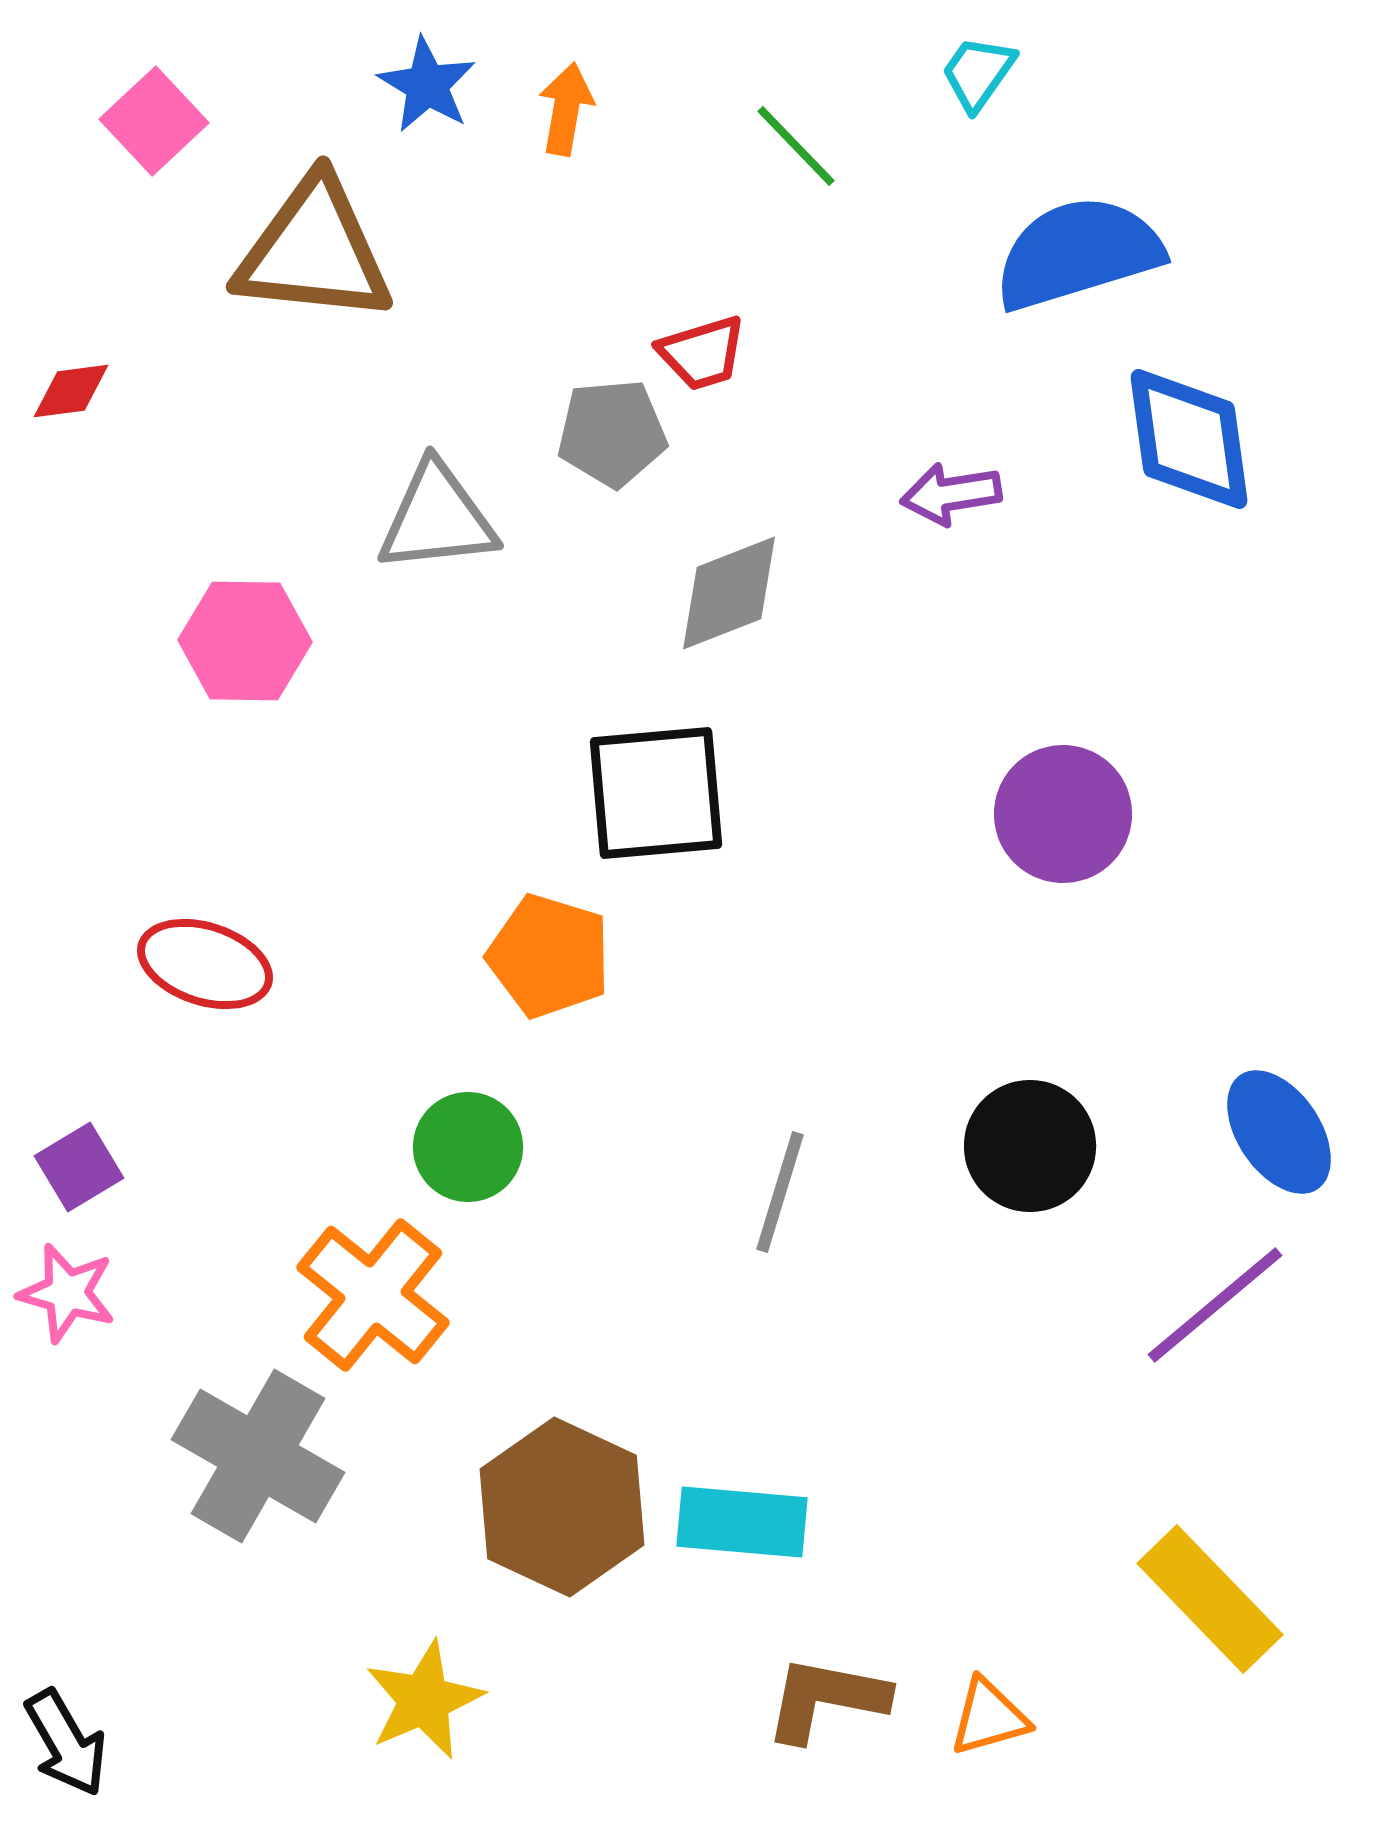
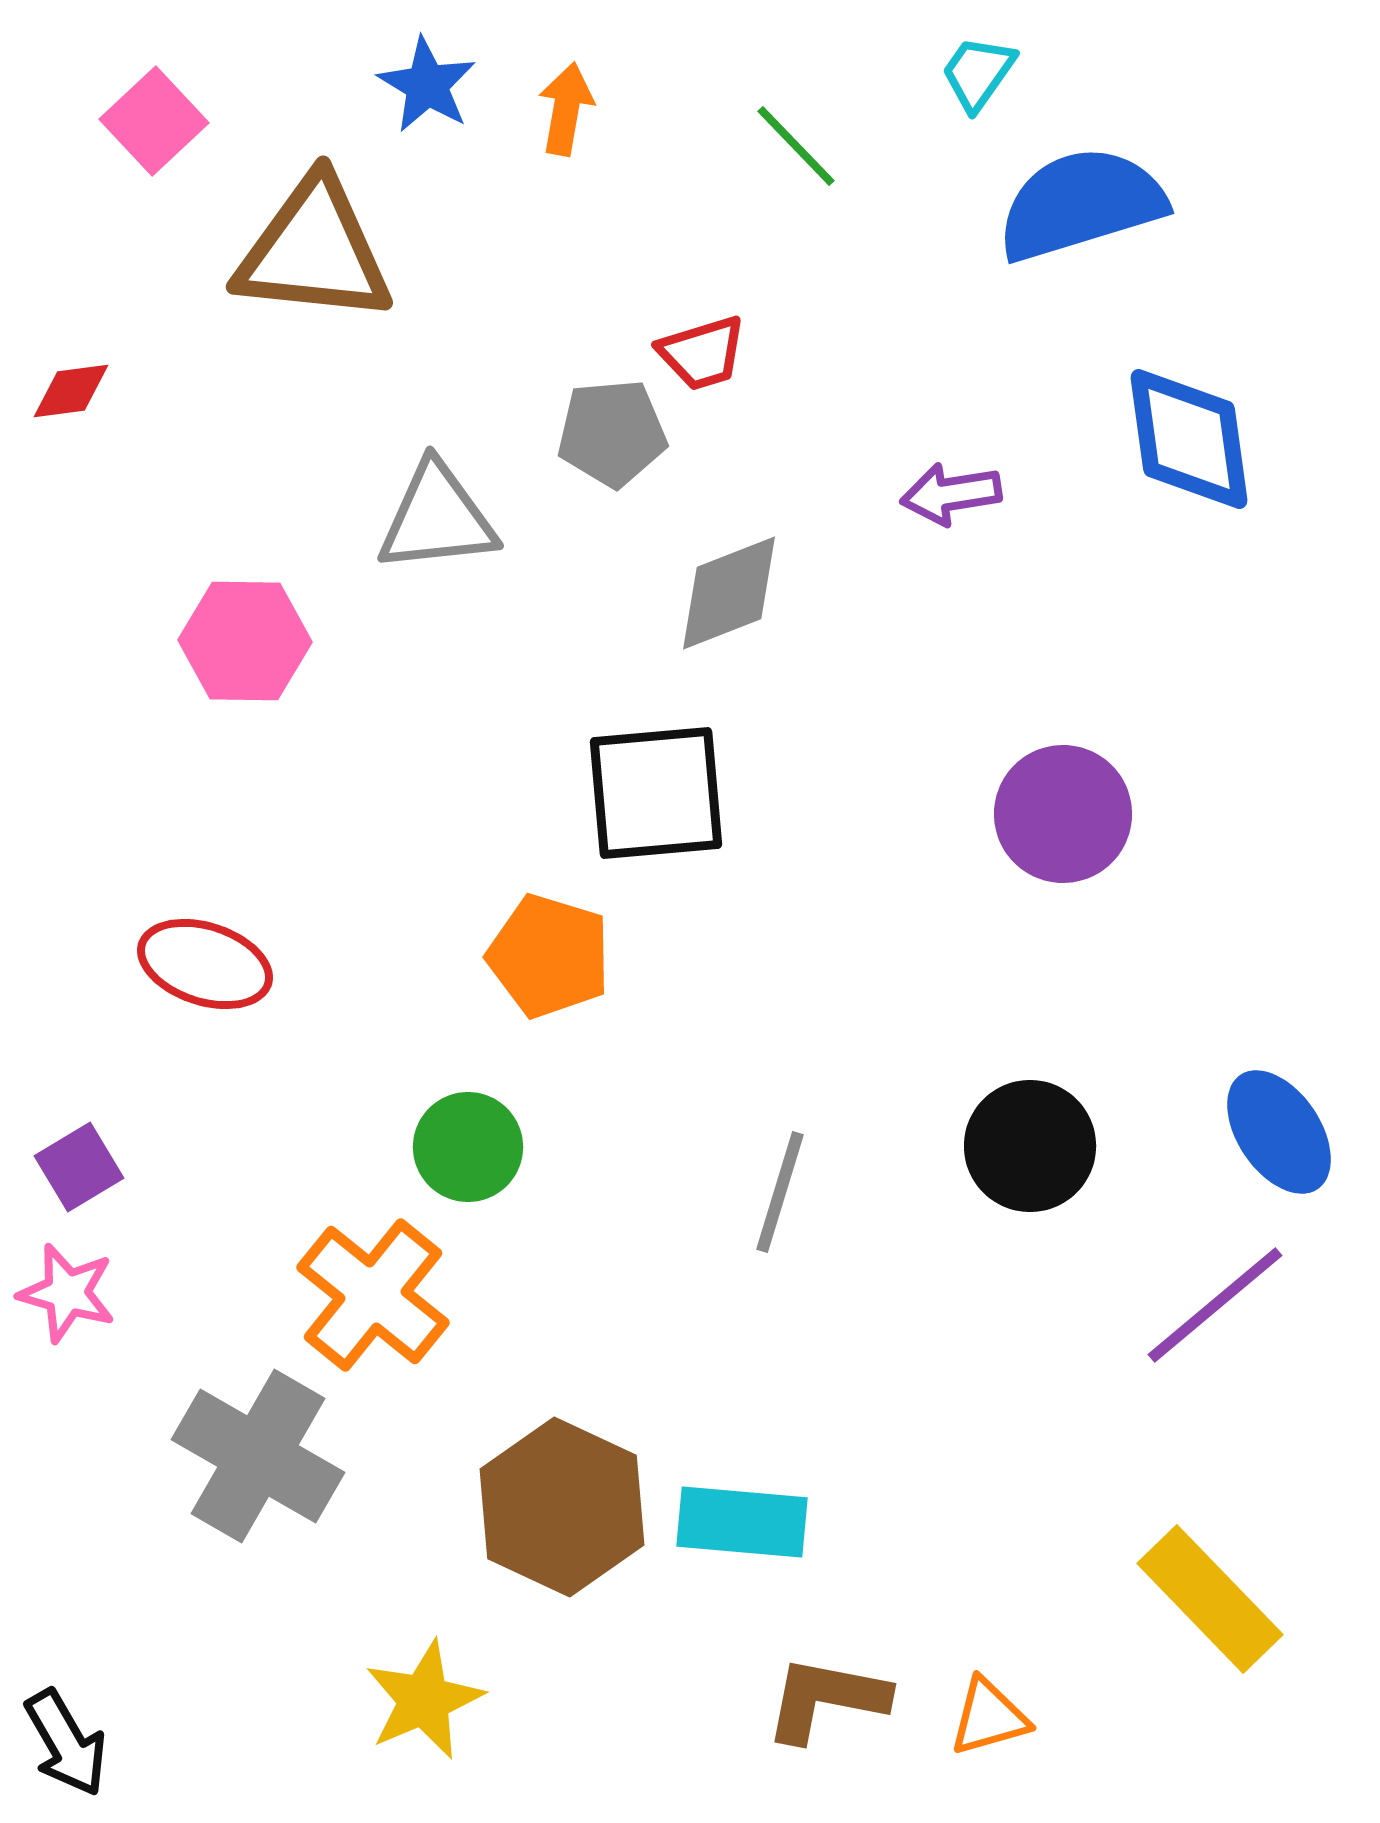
blue semicircle: moved 3 px right, 49 px up
